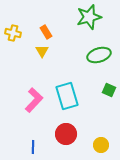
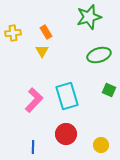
yellow cross: rotated 21 degrees counterclockwise
